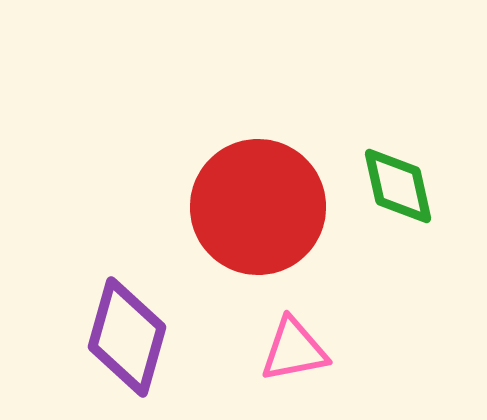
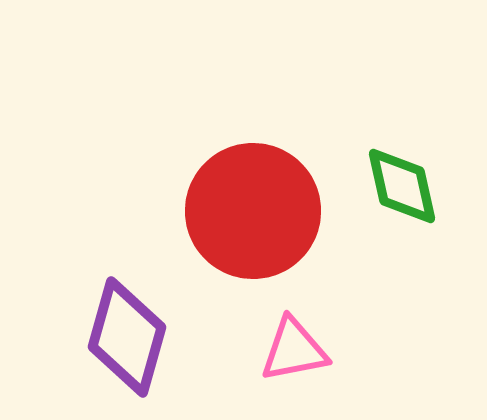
green diamond: moved 4 px right
red circle: moved 5 px left, 4 px down
